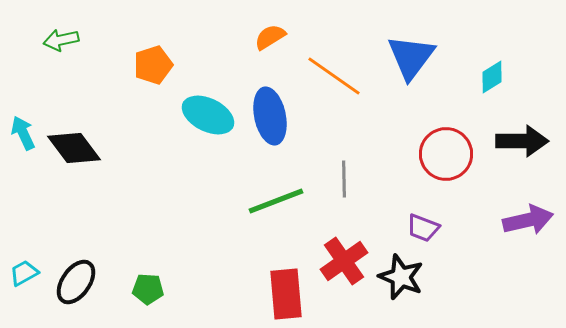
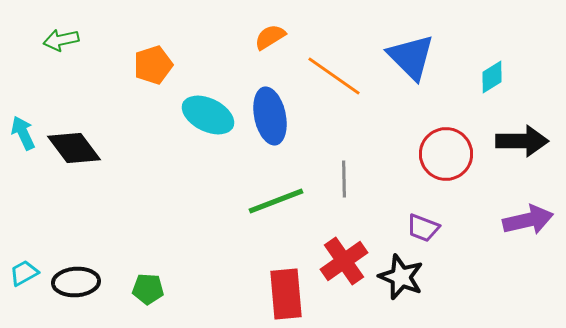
blue triangle: rotated 22 degrees counterclockwise
black ellipse: rotated 51 degrees clockwise
